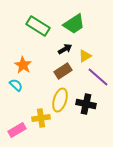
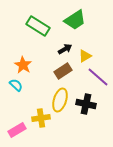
green trapezoid: moved 1 px right, 4 px up
